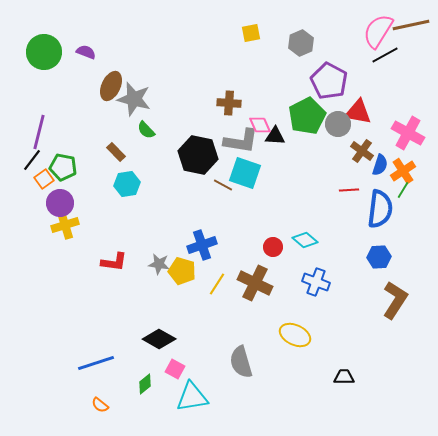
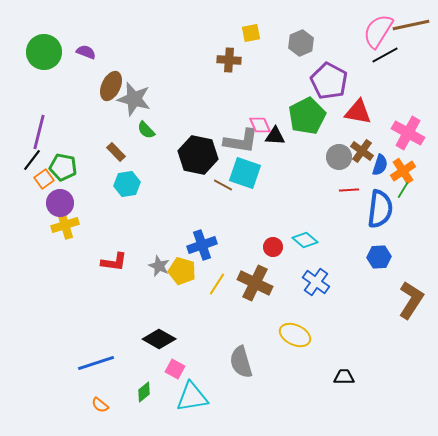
brown cross at (229, 103): moved 43 px up
gray circle at (338, 124): moved 1 px right, 33 px down
gray star at (159, 264): moved 2 px down; rotated 15 degrees clockwise
blue cross at (316, 282): rotated 16 degrees clockwise
brown L-shape at (395, 300): moved 16 px right
green diamond at (145, 384): moved 1 px left, 8 px down
